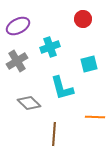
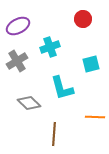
cyan square: moved 2 px right
